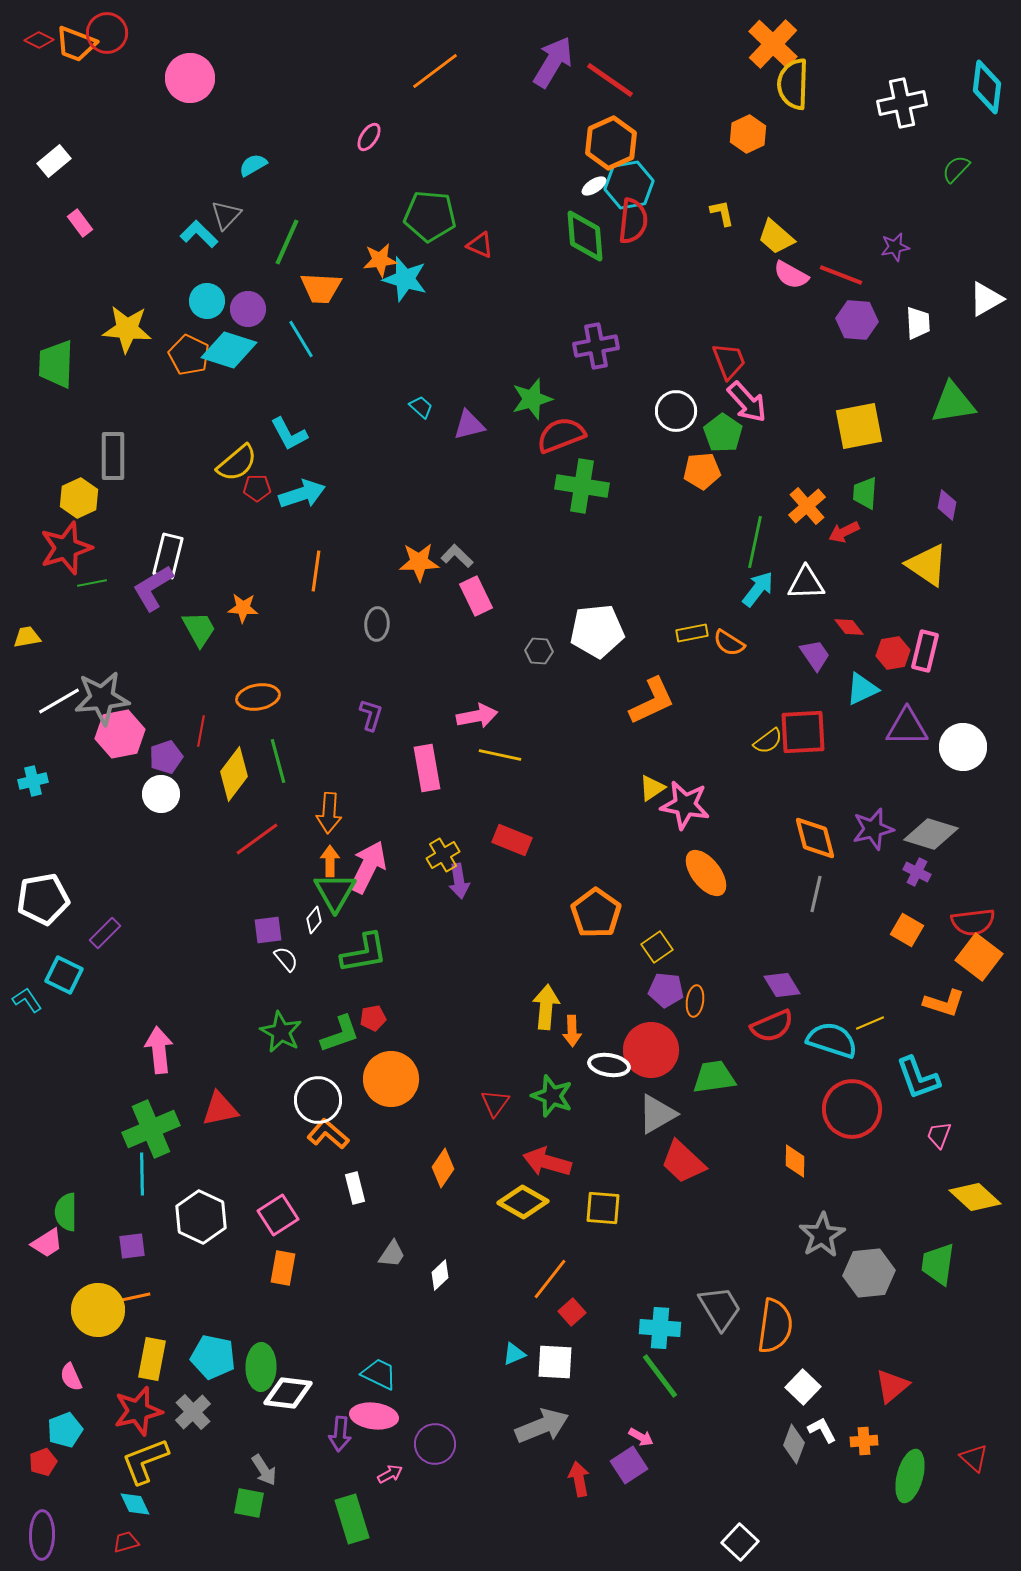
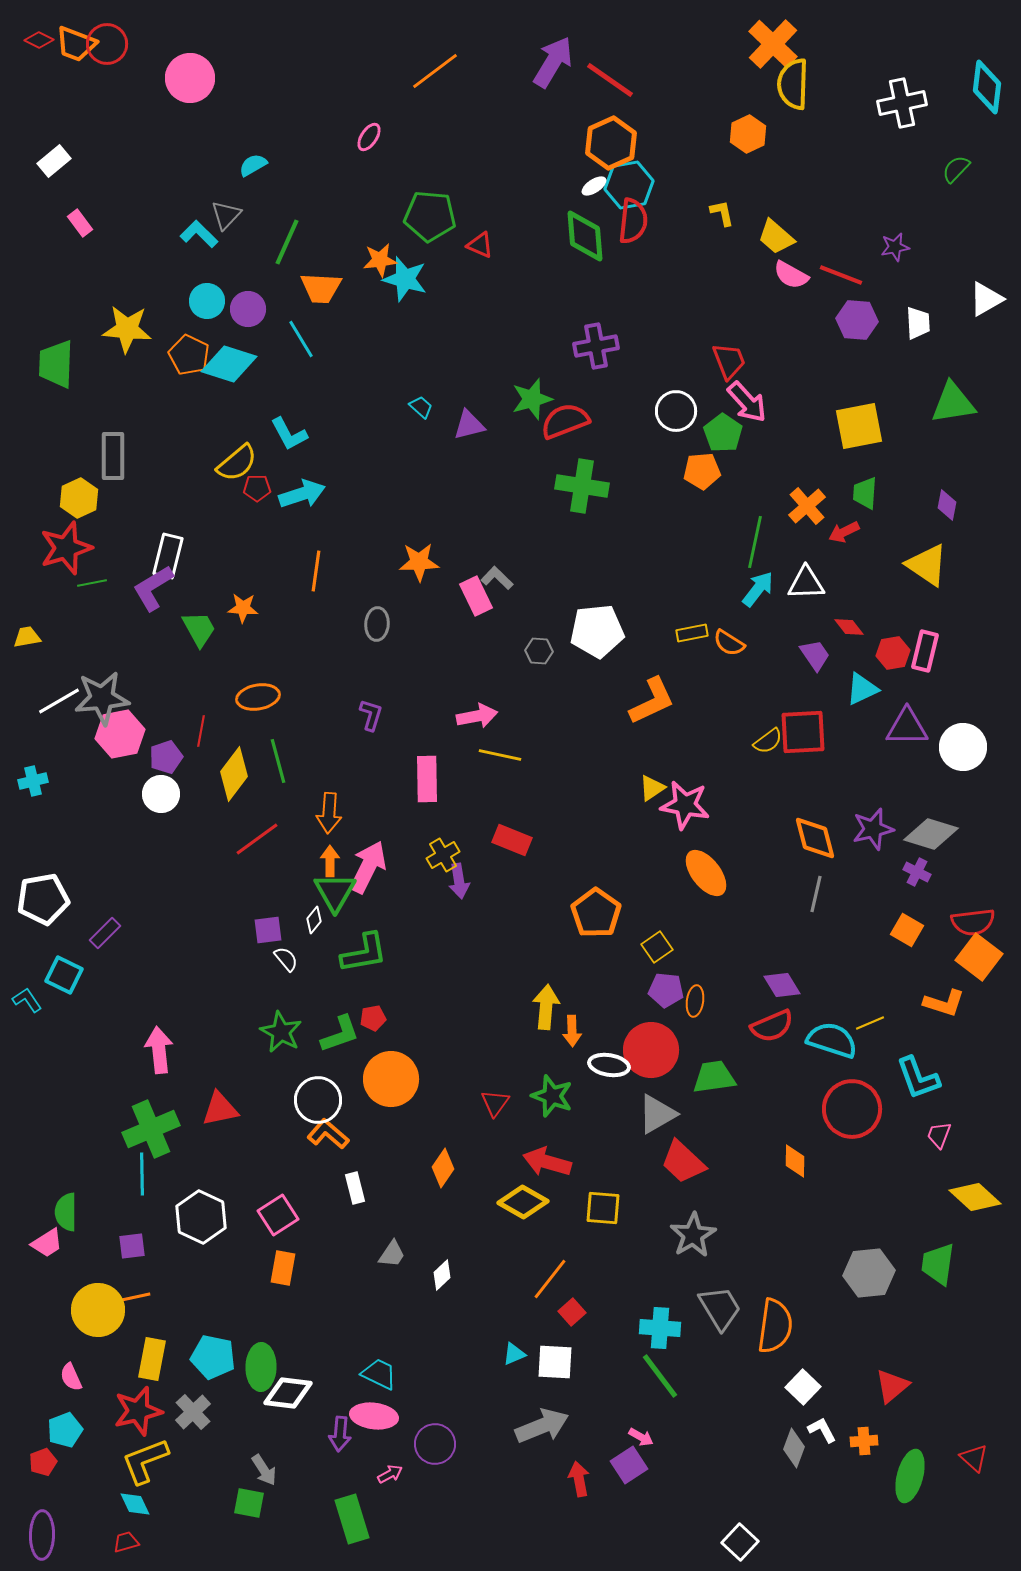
red circle at (107, 33): moved 11 px down
cyan diamond at (229, 350): moved 14 px down
red semicircle at (561, 435): moved 4 px right, 14 px up
gray L-shape at (457, 556): moved 40 px right, 22 px down
pink rectangle at (427, 768): moved 11 px down; rotated 9 degrees clockwise
gray star at (822, 1235): moved 129 px left
white diamond at (440, 1275): moved 2 px right
gray diamond at (794, 1444): moved 4 px down
